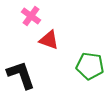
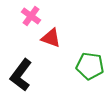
red triangle: moved 2 px right, 2 px up
black L-shape: rotated 124 degrees counterclockwise
